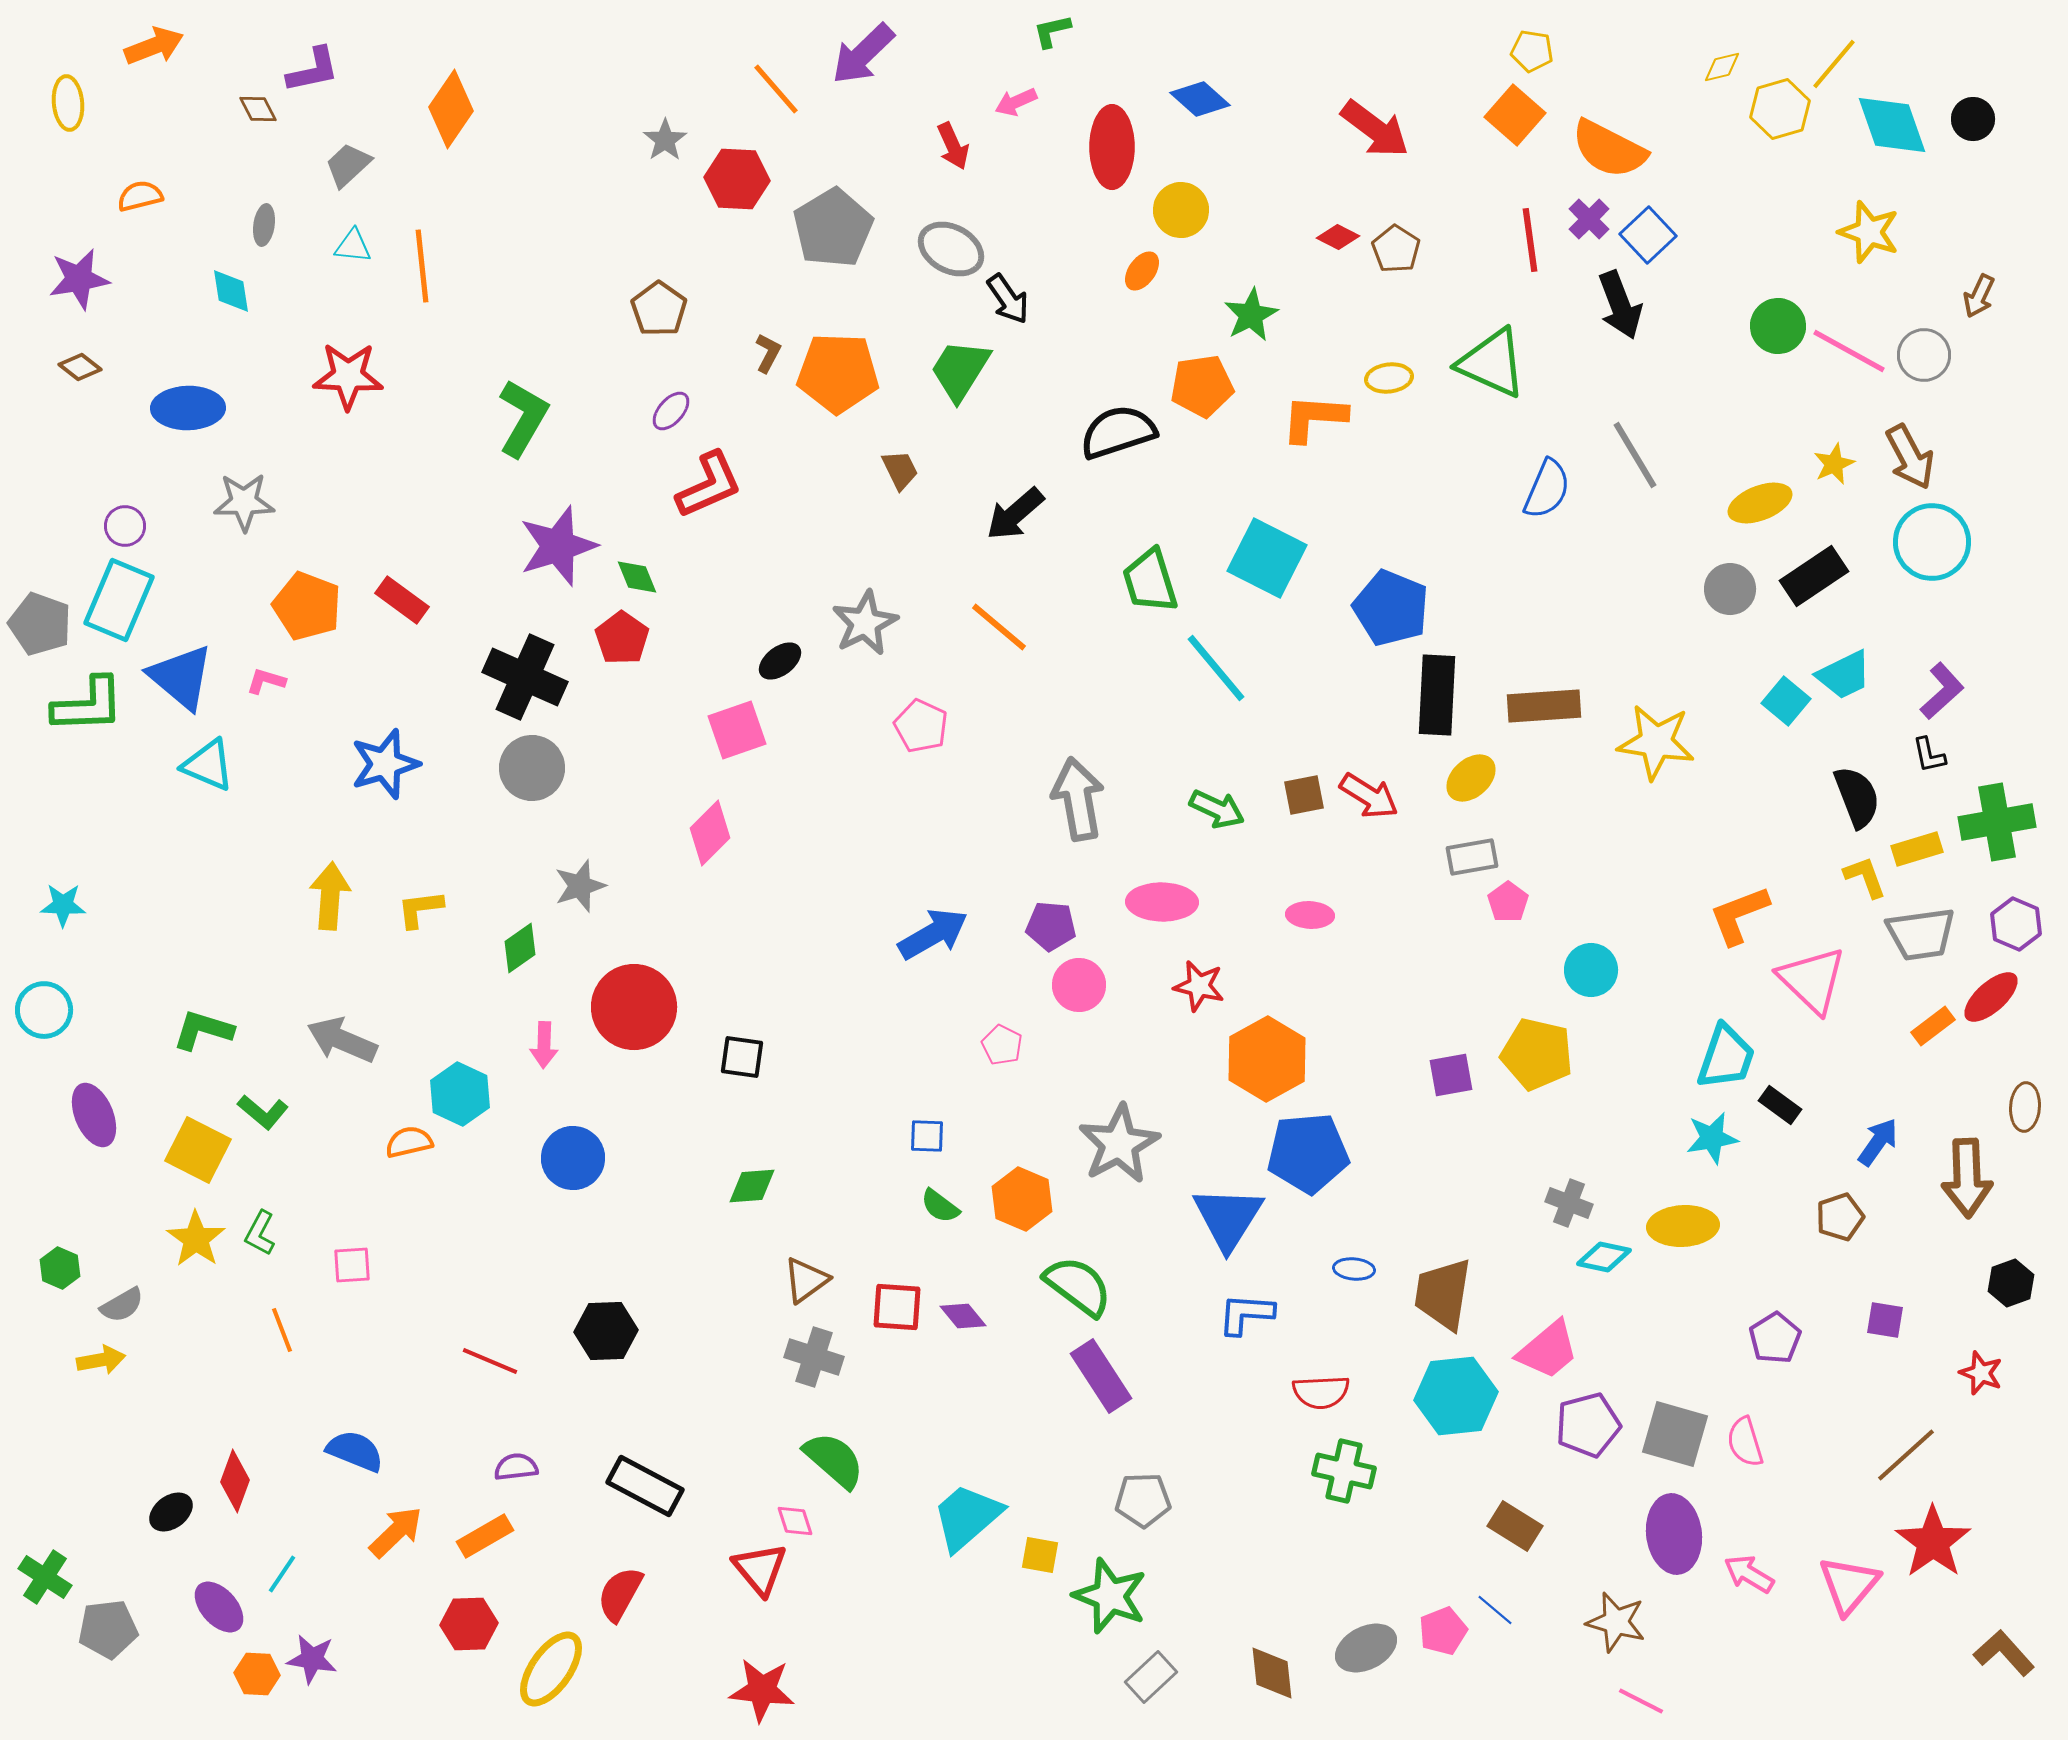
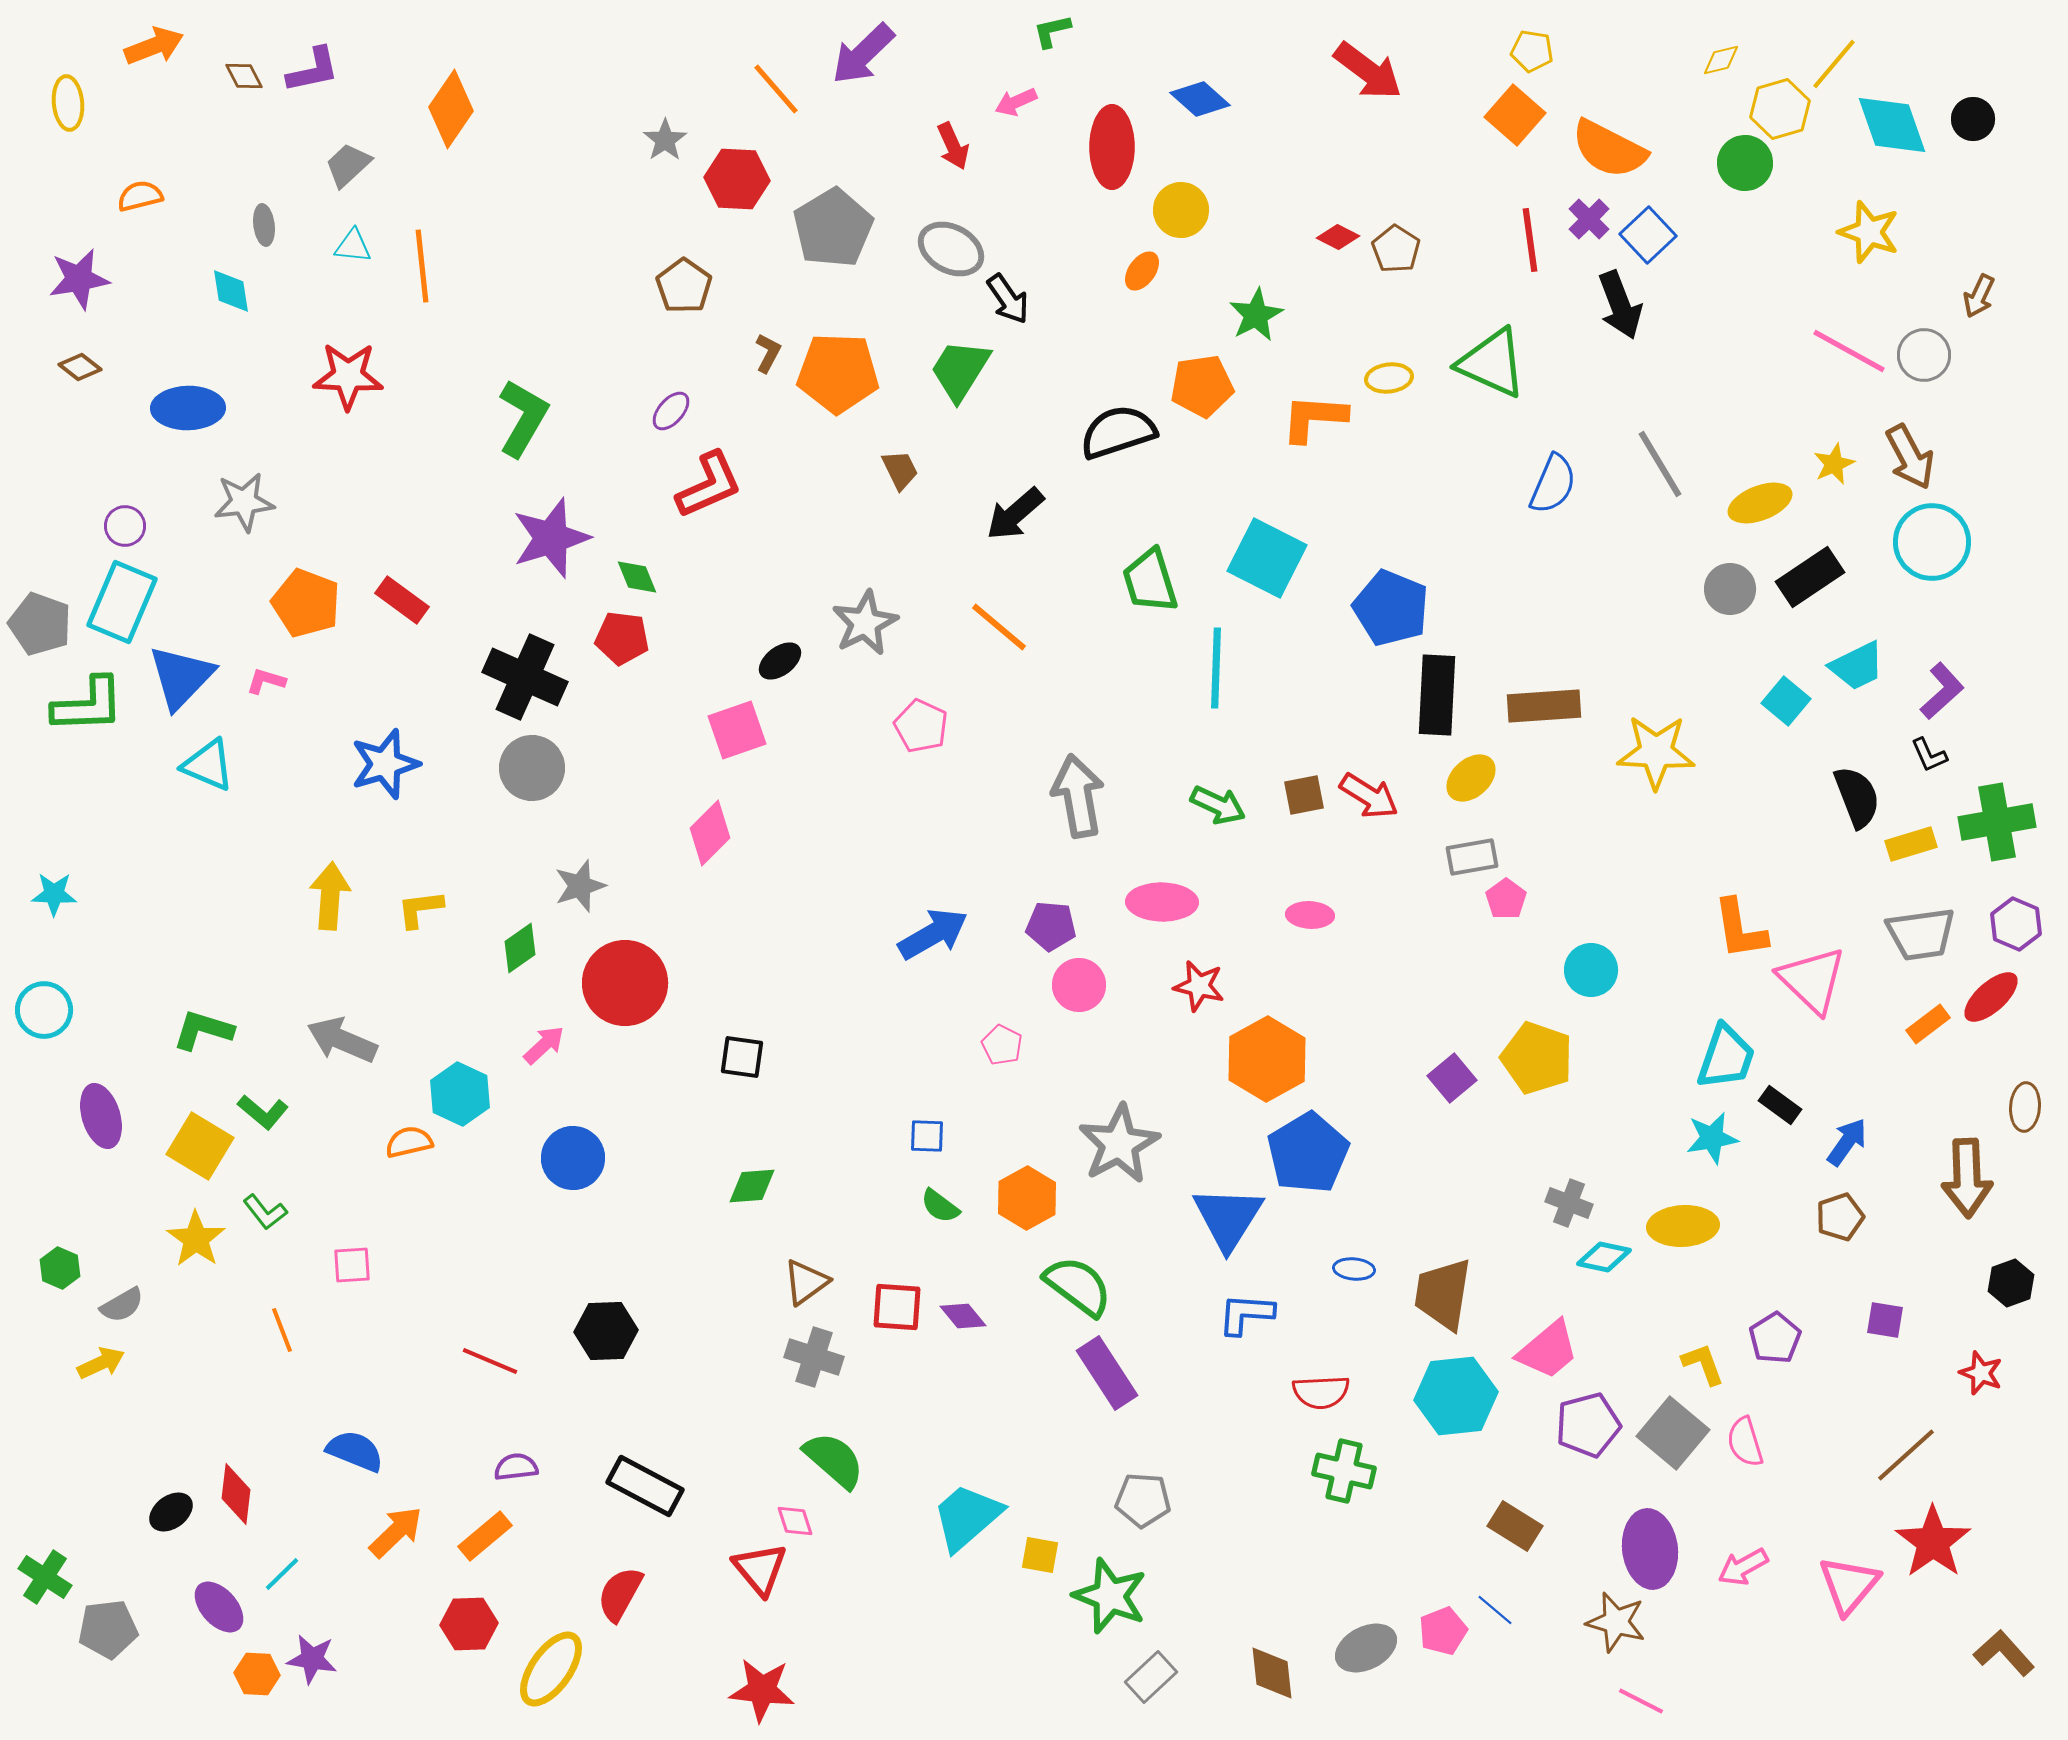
yellow diamond at (1722, 67): moved 1 px left, 7 px up
brown diamond at (258, 109): moved 14 px left, 33 px up
red arrow at (1375, 129): moved 7 px left, 58 px up
gray ellipse at (264, 225): rotated 15 degrees counterclockwise
brown pentagon at (659, 309): moved 25 px right, 23 px up
green star at (1251, 315): moved 5 px right
green circle at (1778, 326): moved 33 px left, 163 px up
gray line at (1635, 455): moved 25 px right, 9 px down
blue semicircle at (1547, 489): moved 6 px right, 5 px up
gray star at (244, 502): rotated 6 degrees counterclockwise
purple star at (558, 546): moved 7 px left, 8 px up
black rectangle at (1814, 576): moved 4 px left, 1 px down
cyan rectangle at (119, 600): moved 3 px right, 2 px down
orange pentagon at (307, 606): moved 1 px left, 3 px up
red pentagon at (622, 638): rotated 28 degrees counterclockwise
cyan line at (1216, 668): rotated 42 degrees clockwise
cyan trapezoid at (1844, 675): moved 13 px right, 9 px up
blue triangle at (181, 677): rotated 34 degrees clockwise
yellow star at (1656, 742): moved 10 px down; rotated 6 degrees counterclockwise
black L-shape at (1929, 755): rotated 12 degrees counterclockwise
gray arrow at (1078, 799): moved 3 px up
green arrow at (1217, 809): moved 1 px right, 4 px up
yellow rectangle at (1917, 849): moved 6 px left, 5 px up
yellow L-shape at (1865, 877): moved 162 px left, 487 px down
pink pentagon at (1508, 902): moved 2 px left, 3 px up
cyan star at (63, 905): moved 9 px left, 11 px up
orange L-shape at (1739, 915): moved 1 px right, 14 px down; rotated 78 degrees counterclockwise
red circle at (634, 1007): moved 9 px left, 24 px up
orange rectangle at (1933, 1026): moved 5 px left, 2 px up
pink arrow at (544, 1045): rotated 135 degrees counterclockwise
yellow pentagon at (1537, 1054): moved 4 px down; rotated 6 degrees clockwise
purple square at (1451, 1075): moved 1 px right, 3 px down; rotated 30 degrees counterclockwise
purple ellipse at (94, 1115): moved 7 px right, 1 px down; rotated 6 degrees clockwise
blue arrow at (1878, 1142): moved 31 px left
yellow square at (198, 1150): moved 2 px right, 4 px up; rotated 4 degrees clockwise
blue pentagon at (1308, 1153): rotated 26 degrees counterclockwise
orange hexagon at (1022, 1199): moved 5 px right, 1 px up; rotated 8 degrees clockwise
green L-shape at (260, 1233): moved 5 px right, 21 px up; rotated 66 degrees counterclockwise
brown triangle at (806, 1280): moved 2 px down
yellow arrow at (101, 1360): moved 3 px down; rotated 15 degrees counterclockwise
purple rectangle at (1101, 1376): moved 6 px right, 3 px up
gray square at (1675, 1434): moved 2 px left, 1 px up; rotated 24 degrees clockwise
red diamond at (235, 1481): moved 1 px right, 13 px down; rotated 14 degrees counterclockwise
gray pentagon at (1143, 1500): rotated 6 degrees clockwise
purple ellipse at (1674, 1534): moved 24 px left, 15 px down
orange rectangle at (485, 1536): rotated 10 degrees counterclockwise
cyan line at (282, 1574): rotated 12 degrees clockwise
pink arrow at (1749, 1574): moved 6 px left, 7 px up; rotated 60 degrees counterclockwise
